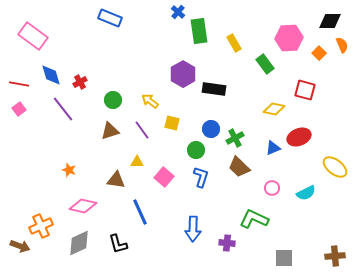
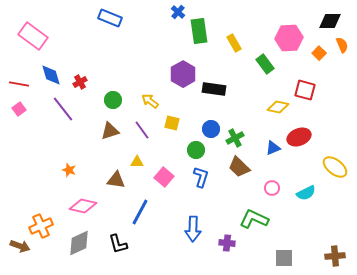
yellow diamond at (274, 109): moved 4 px right, 2 px up
blue line at (140, 212): rotated 52 degrees clockwise
